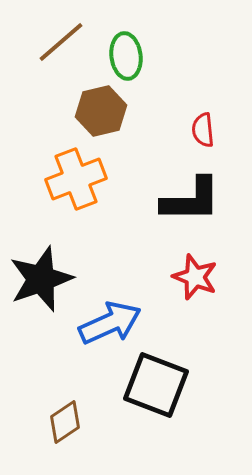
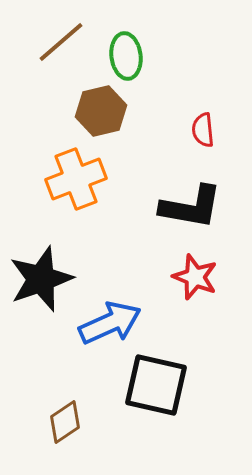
black L-shape: moved 7 px down; rotated 10 degrees clockwise
black square: rotated 8 degrees counterclockwise
